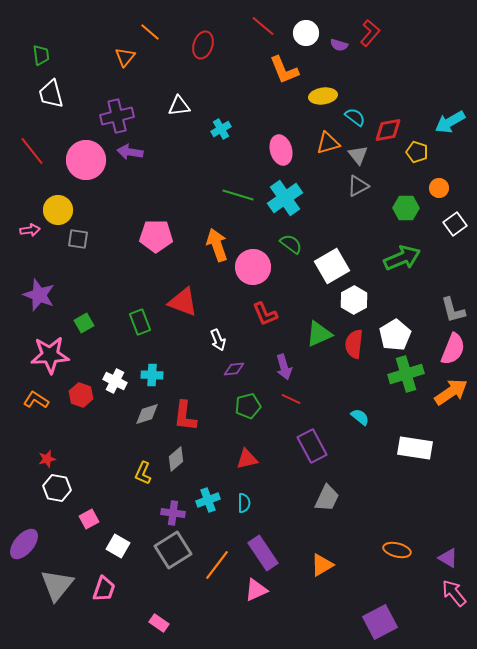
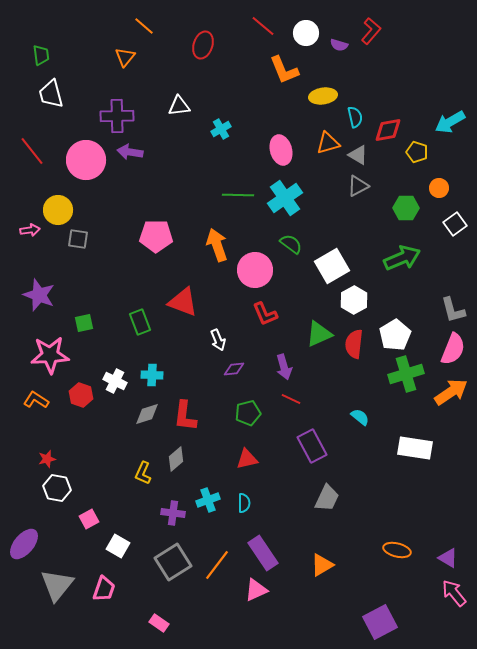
orange line at (150, 32): moved 6 px left, 6 px up
red L-shape at (370, 33): moved 1 px right, 2 px up
purple cross at (117, 116): rotated 12 degrees clockwise
cyan semicircle at (355, 117): rotated 40 degrees clockwise
gray triangle at (358, 155): rotated 20 degrees counterclockwise
green line at (238, 195): rotated 16 degrees counterclockwise
pink circle at (253, 267): moved 2 px right, 3 px down
green square at (84, 323): rotated 18 degrees clockwise
green pentagon at (248, 406): moved 7 px down
gray square at (173, 550): moved 12 px down
